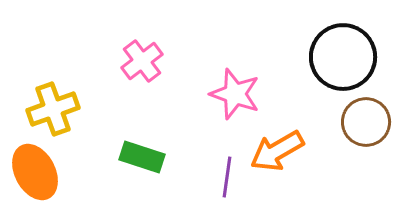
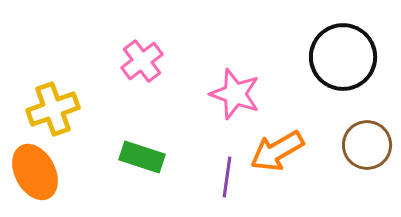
brown circle: moved 1 px right, 23 px down
